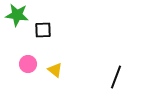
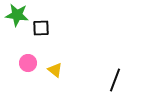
black square: moved 2 px left, 2 px up
pink circle: moved 1 px up
black line: moved 1 px left, 3 px down
